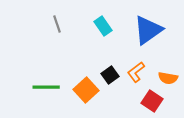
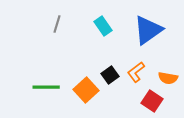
gray line: rotated 36 degrees clockwise
